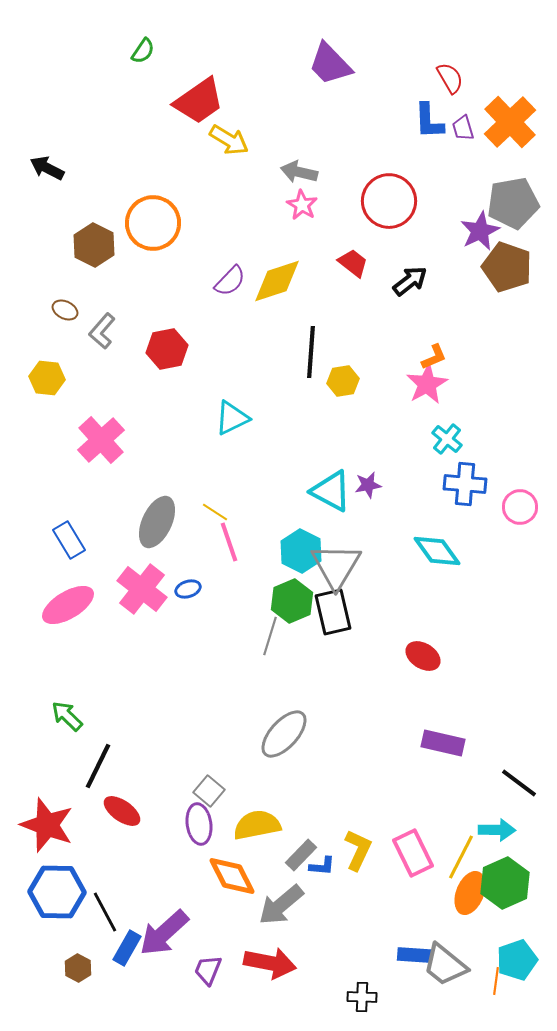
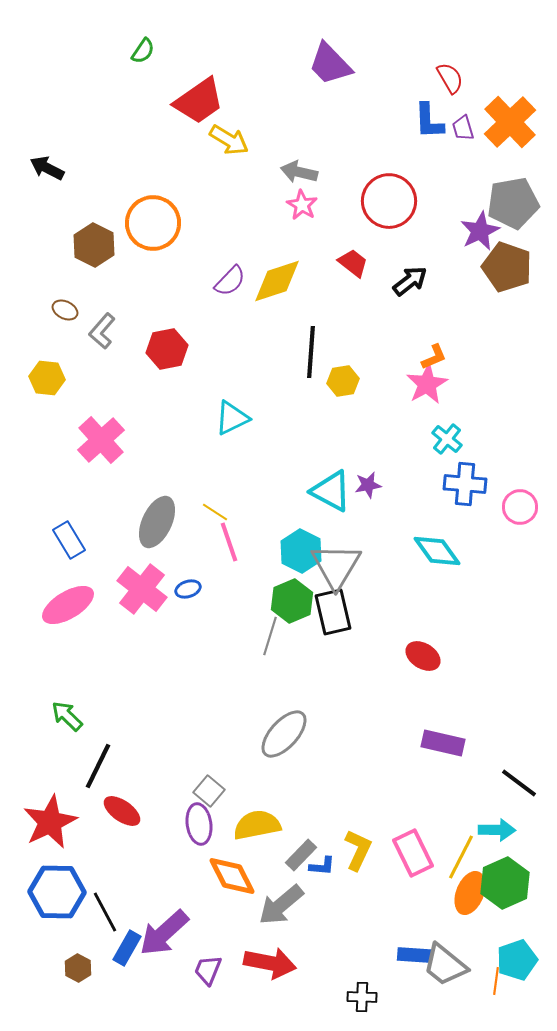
red star at (47, 825): moved 3 px right, 3 px up; rotated 26 degrees clockwise
